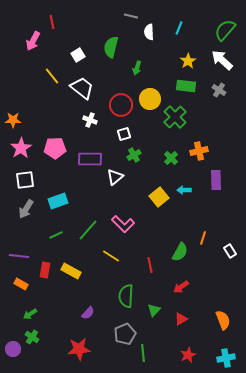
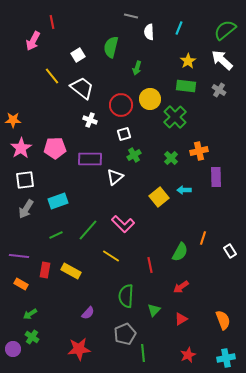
green semicircle at (225, 30): rotated 10 degrees clockwise
purple rectangle at (216, 180): moved 3 px up
